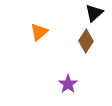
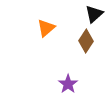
black triangle: moved 1 px down
orange triangle: moved 7 px right, 4 px up
